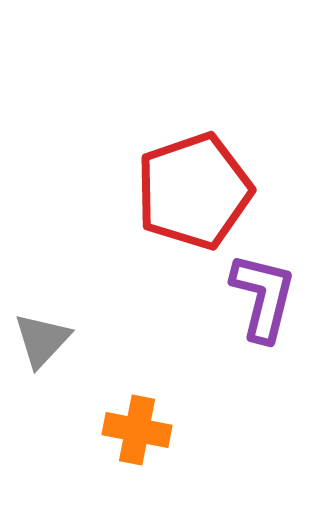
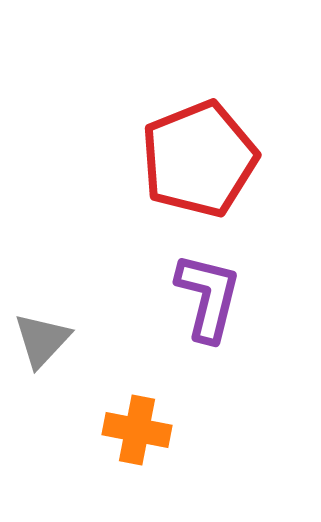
red pentagon: moved 5 px right, 32 px up; rotated 3 degrees counterclockwise
purple L-shape: moved 55 px left
